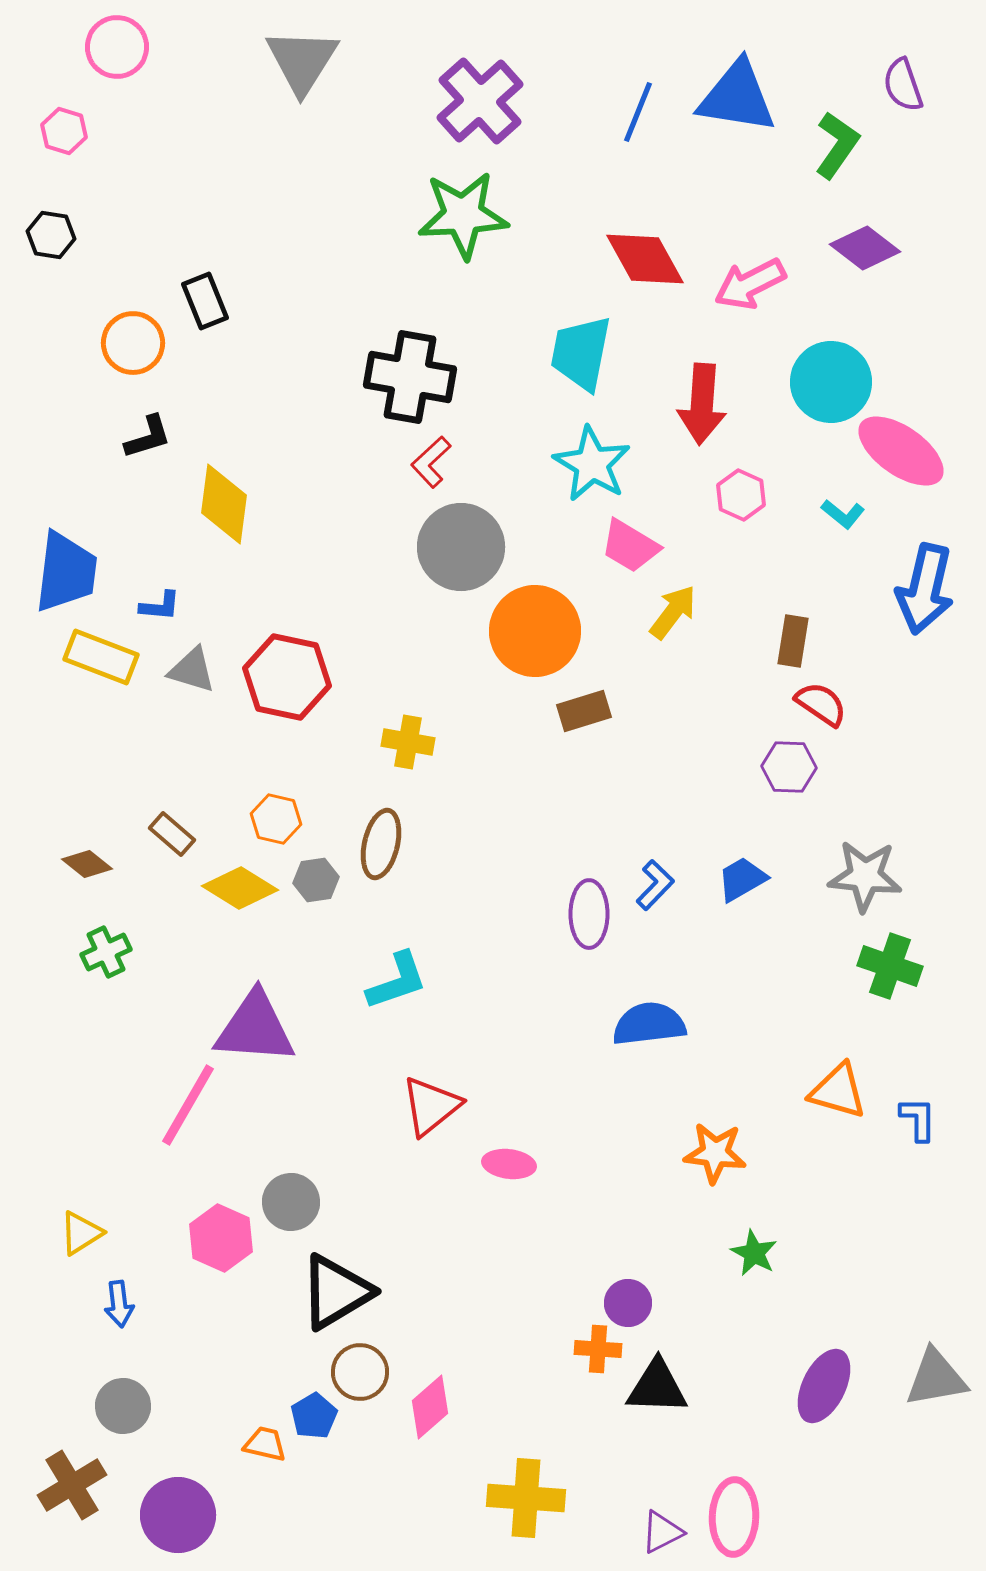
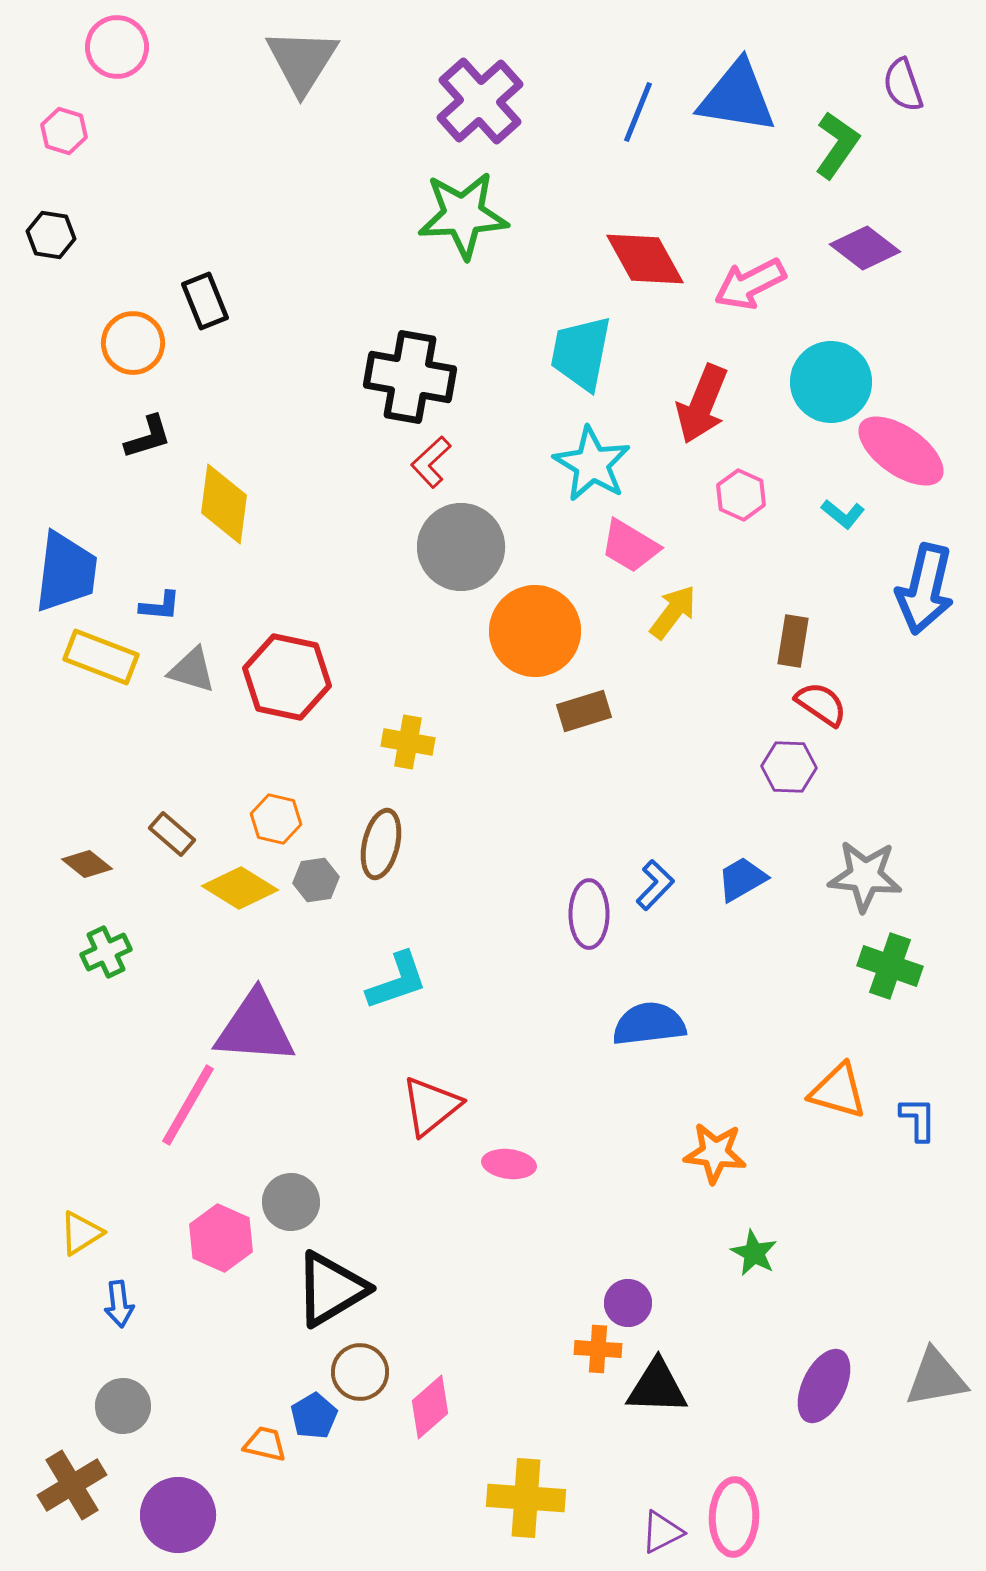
red arrow at (702, 404): rotated 18 degrees clockwise
black triangle at (336, 1292): moved 5 px left, 3 px up
